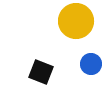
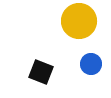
yellow circle: moved 3 px right
